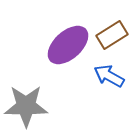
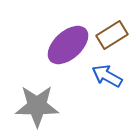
blue arrow: moved 2 px left
gray star: moved 11 px right
